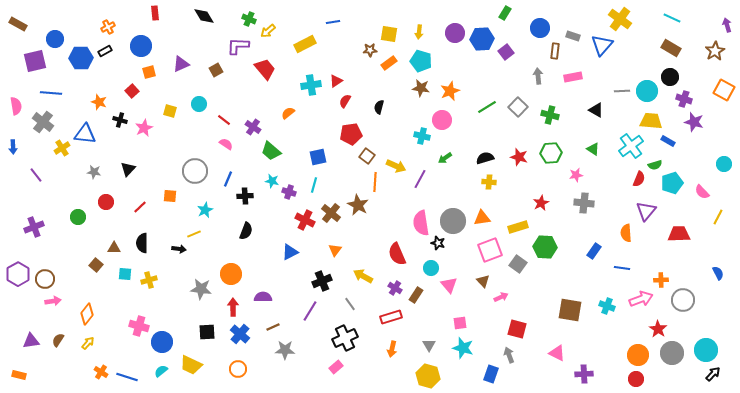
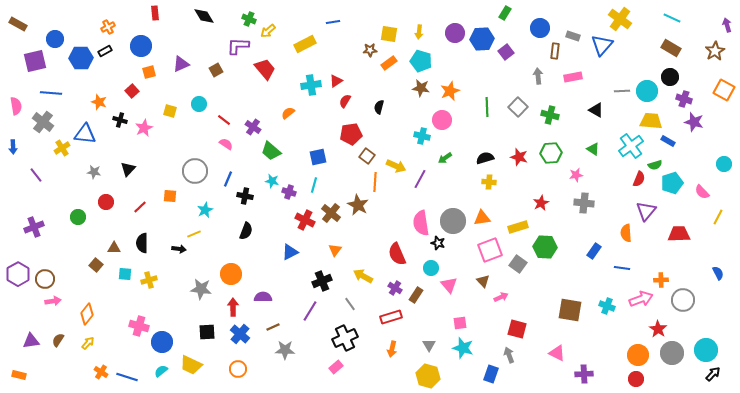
green line at (487, 107): rotated 60 degrees counterclockwise
black cross at (245, 196): rotated 14 degrees clockwise
